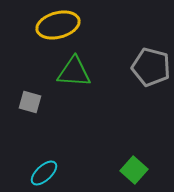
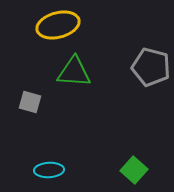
cyan ellipse: moved 5 px right, 3 px up; rotated 40 degrees clockwise
